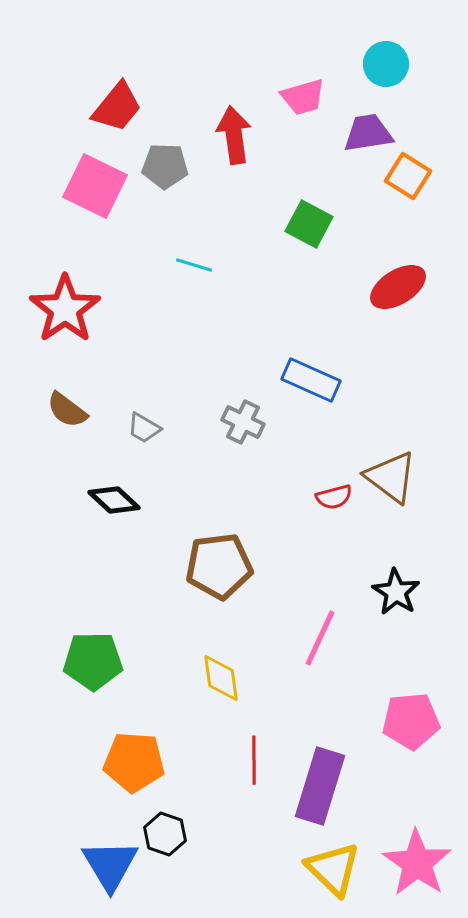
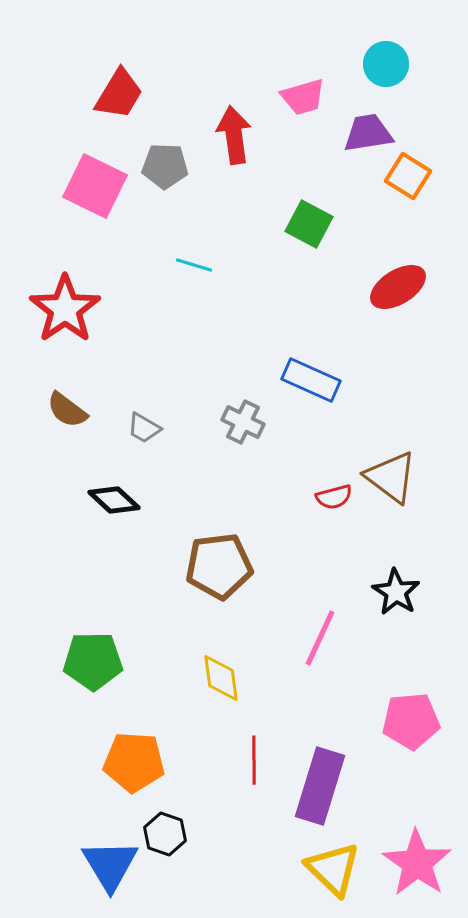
red trapezoid: moved 2 px right, 13 px up; rotated 8 degrees counterclockwise
